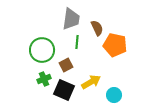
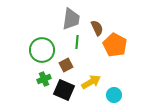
orange pentagon: rotated 15 degrees clockwise
